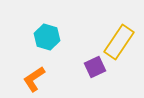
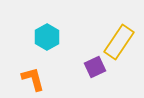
cyan hexagon: rotated 15 degrees clockwise
orange L-shape: moved 1 px left; rotated 108 degrees clockwise
